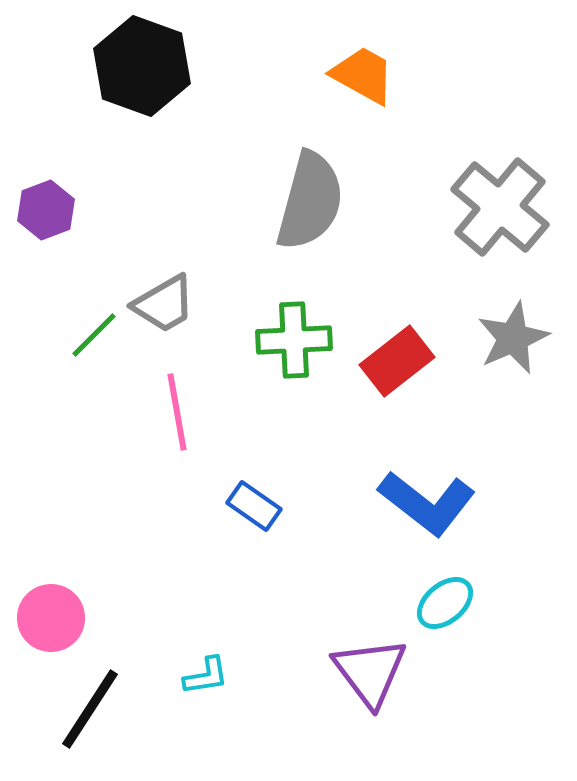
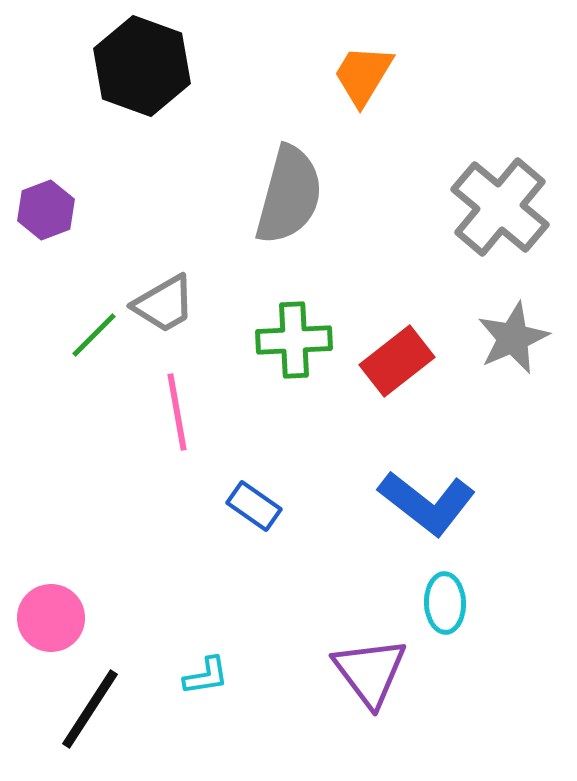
orange trapezoid: rotated 88 degrees counterclockwise
gray semicircle: moved 21 px left, 6 px up
cyan ellipse: rotated 52 degrees counterclockwise
